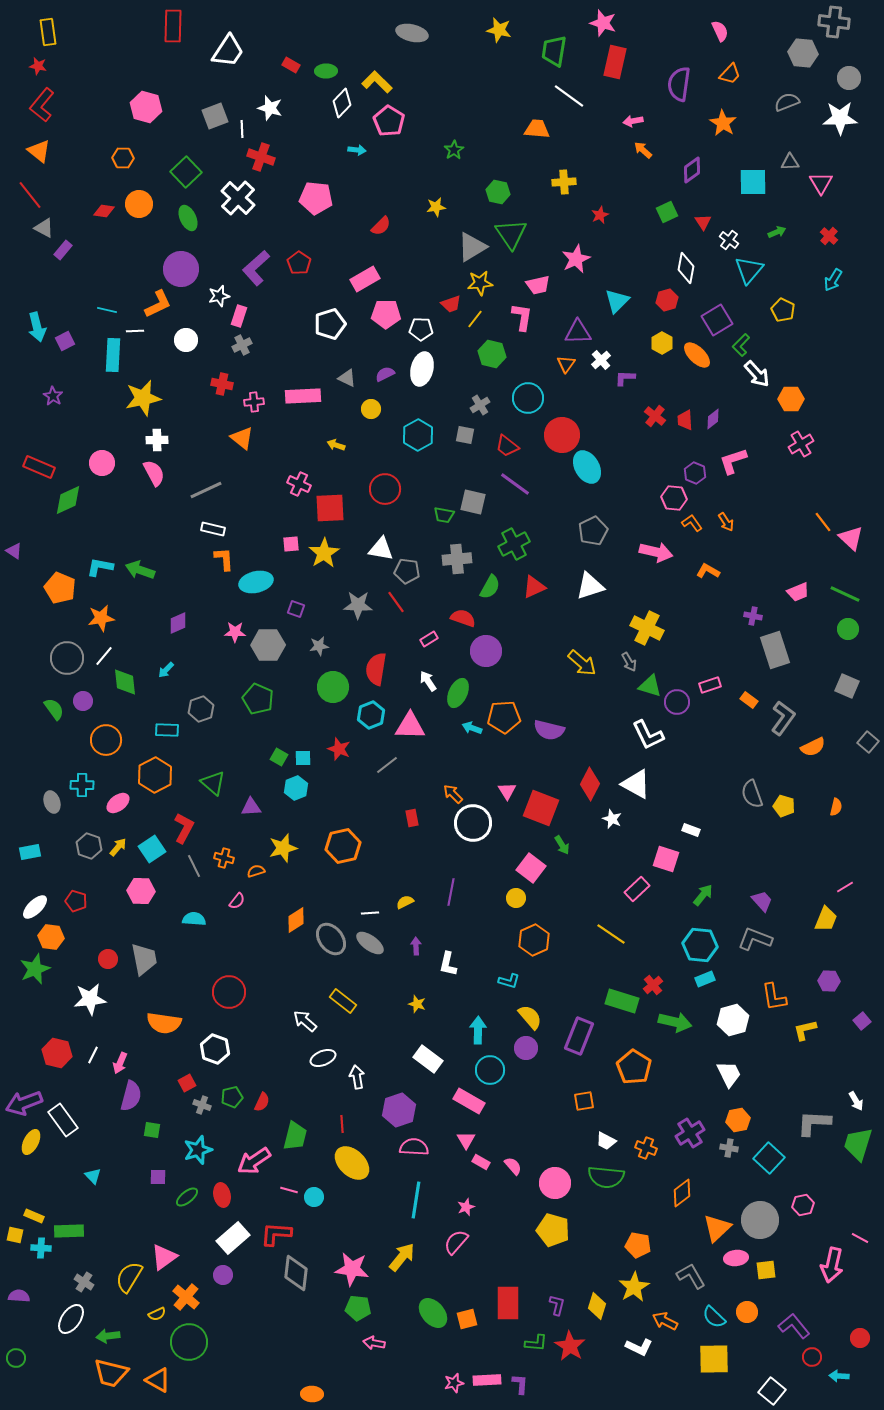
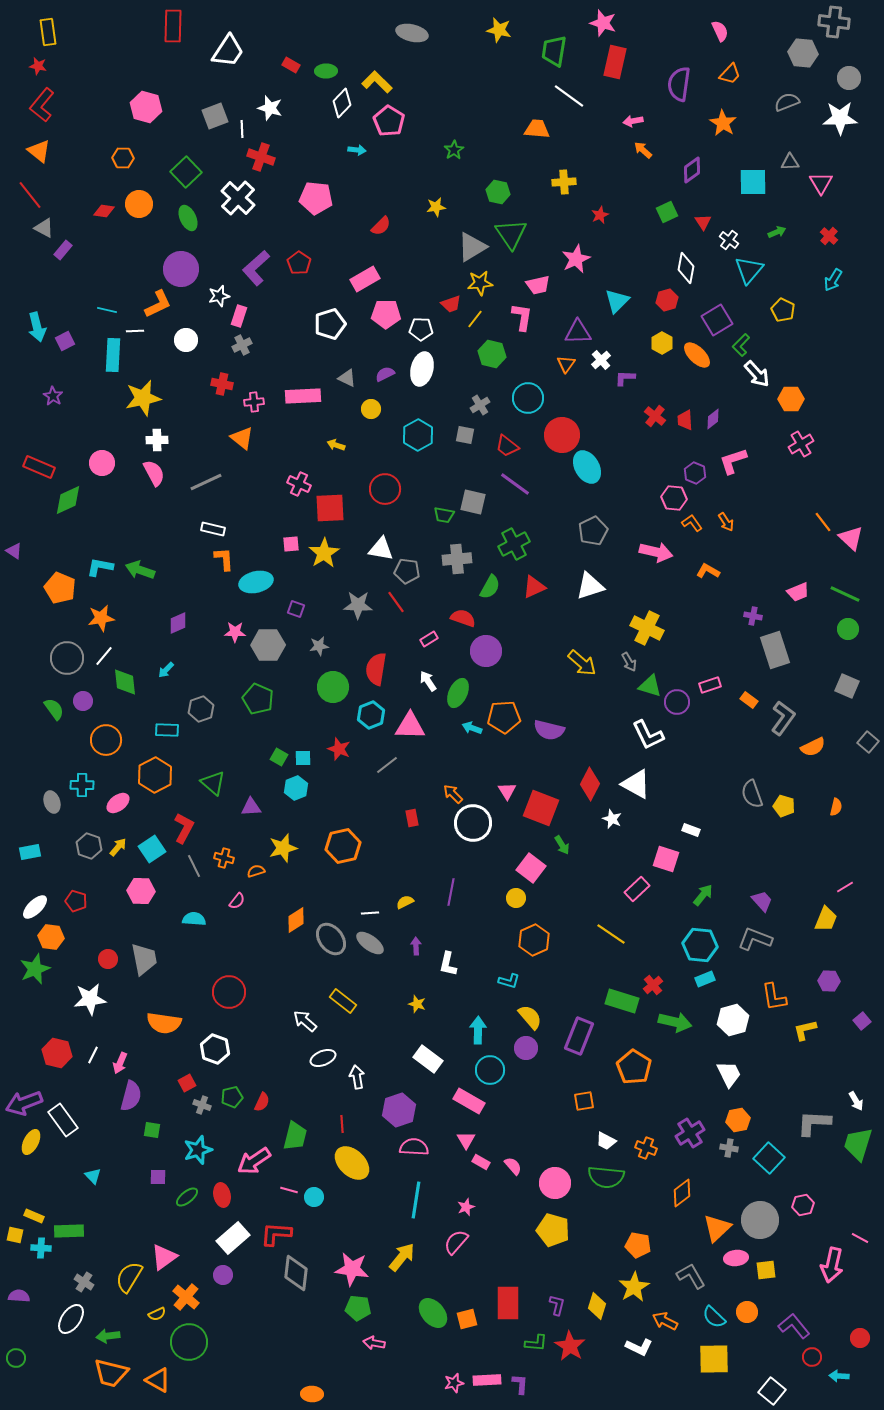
gray line at (206, 490): moved 8 px up
